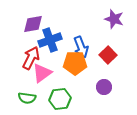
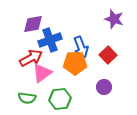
red arrow: rotated 35 degrees clockwise
